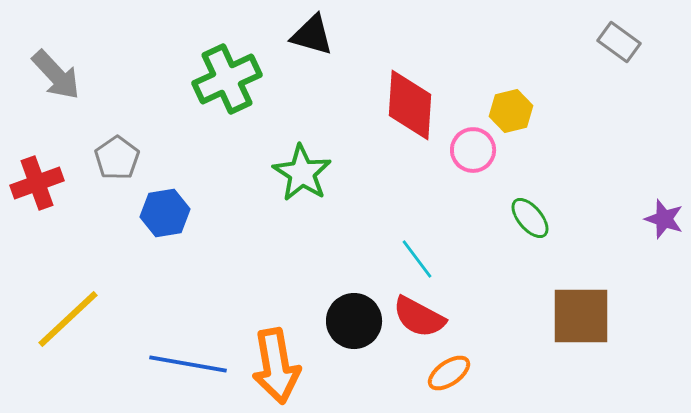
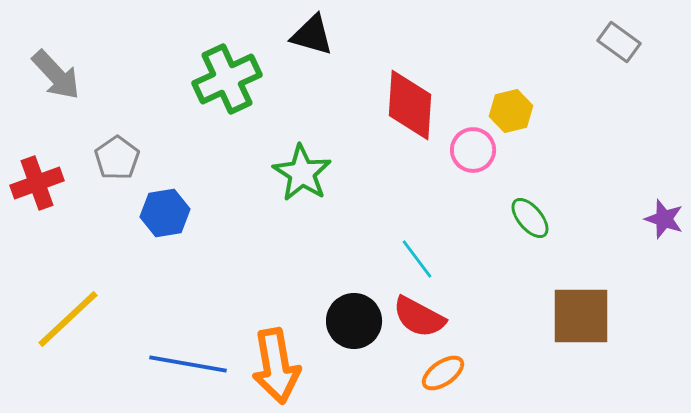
orange ellipse: moved 6 px left
